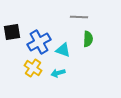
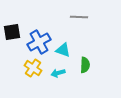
green semicircle: moved 3 px left, 26 px down
